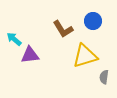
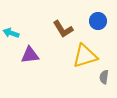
blue circle: moved 5 px right
cyan arrow: moved 3 px left, 6 px up; rotated 21 degrees counterclockwise
